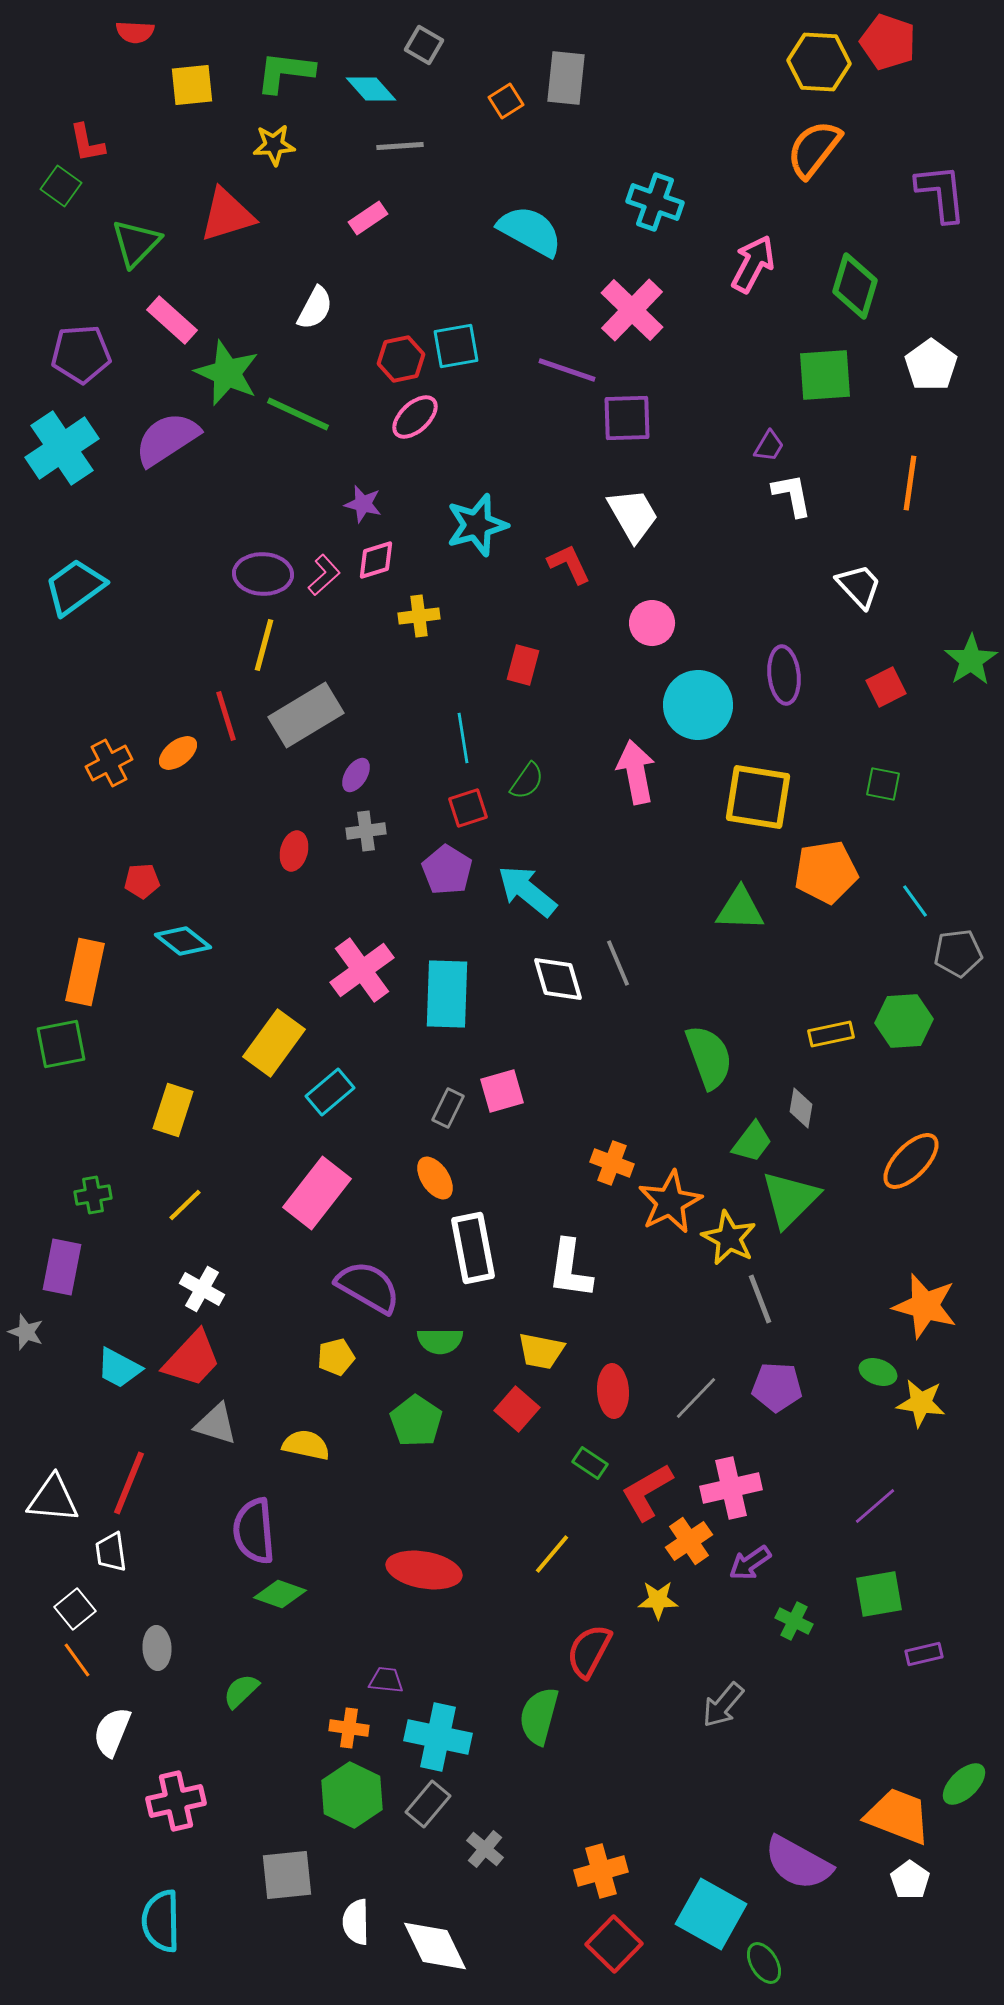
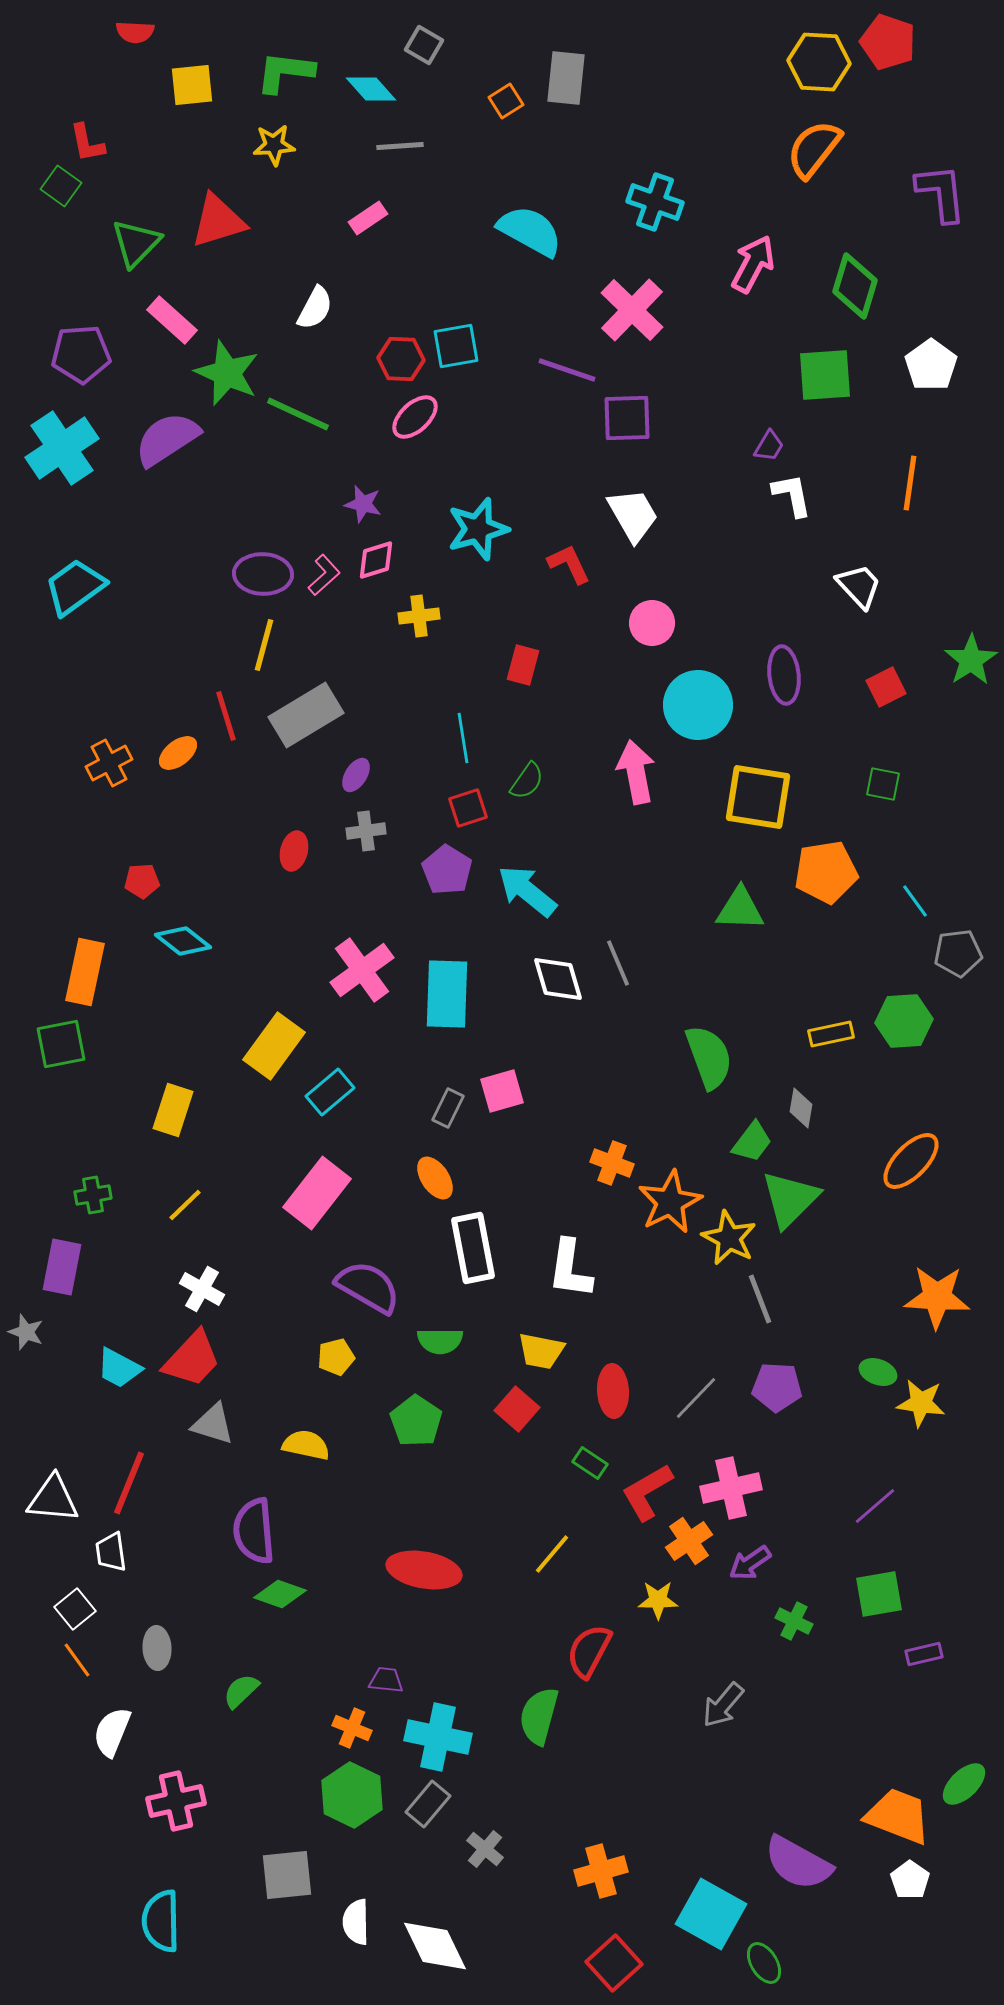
red triangle at (227, 215): moved 9 px left, 6 px down
red hexagon at (401, 359): rotated 15 degrees clockwise
cyan star at (477, 525): moved 1 px right, 4 px down
yellow rectangle at (274, 1043): moved 3 px down
orange star at (925, 1306): moved 12 px right, 9 px up; rotated 12 degrees counterclockwise
gray triangle at (216, 1424): moved 3 px left
orange cross at (349, 1728): moved 3 px right; rotated 15 degrees clockwise
red square at (614, 1944): moved 19 px down; rotated 4 degrees clockwise
